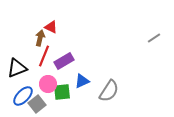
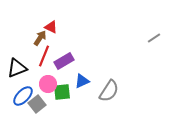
brown arrow: rotated 21 degrees clockwise
